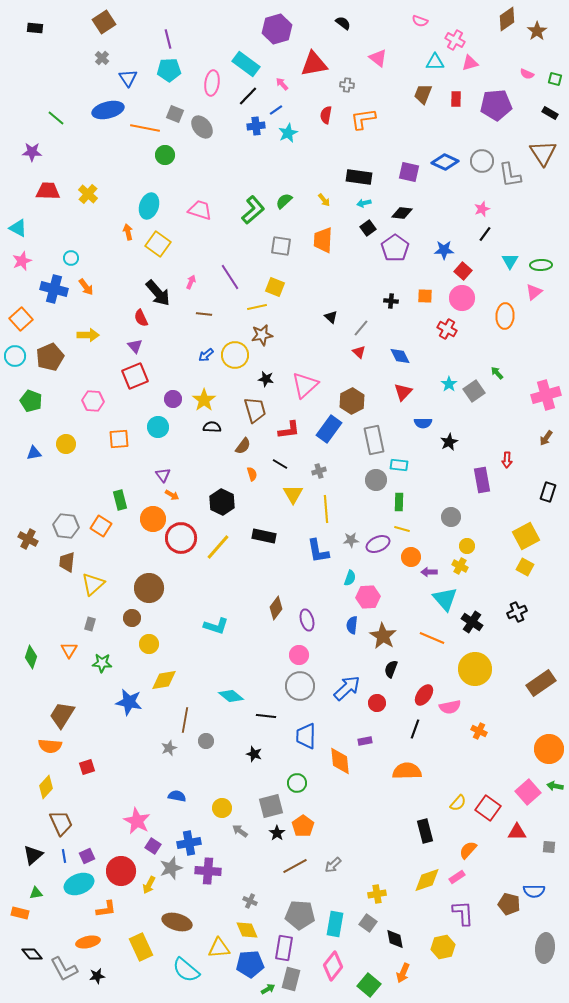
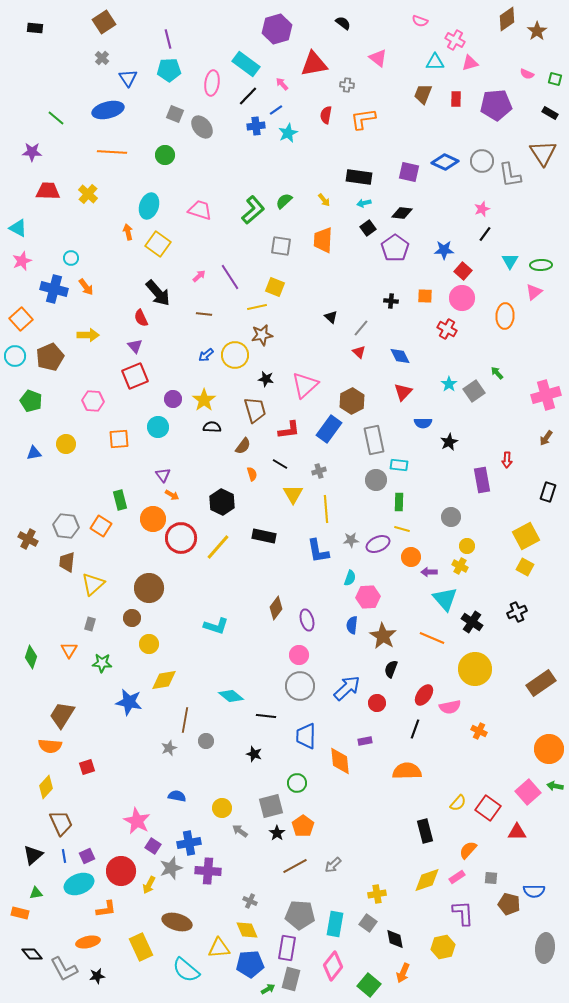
orange line at (145, 128): moved 33 px left, 24 px down; rotated 8 degrees counterclockwise
pink arrow at (191, 282): moved 8 px right, 6 px up; rotated 24 degrees clockwise
gray square at (549, 847): moved 58 px left, 31 px down
purple rectangle at (284, 948): moved 3 px right
